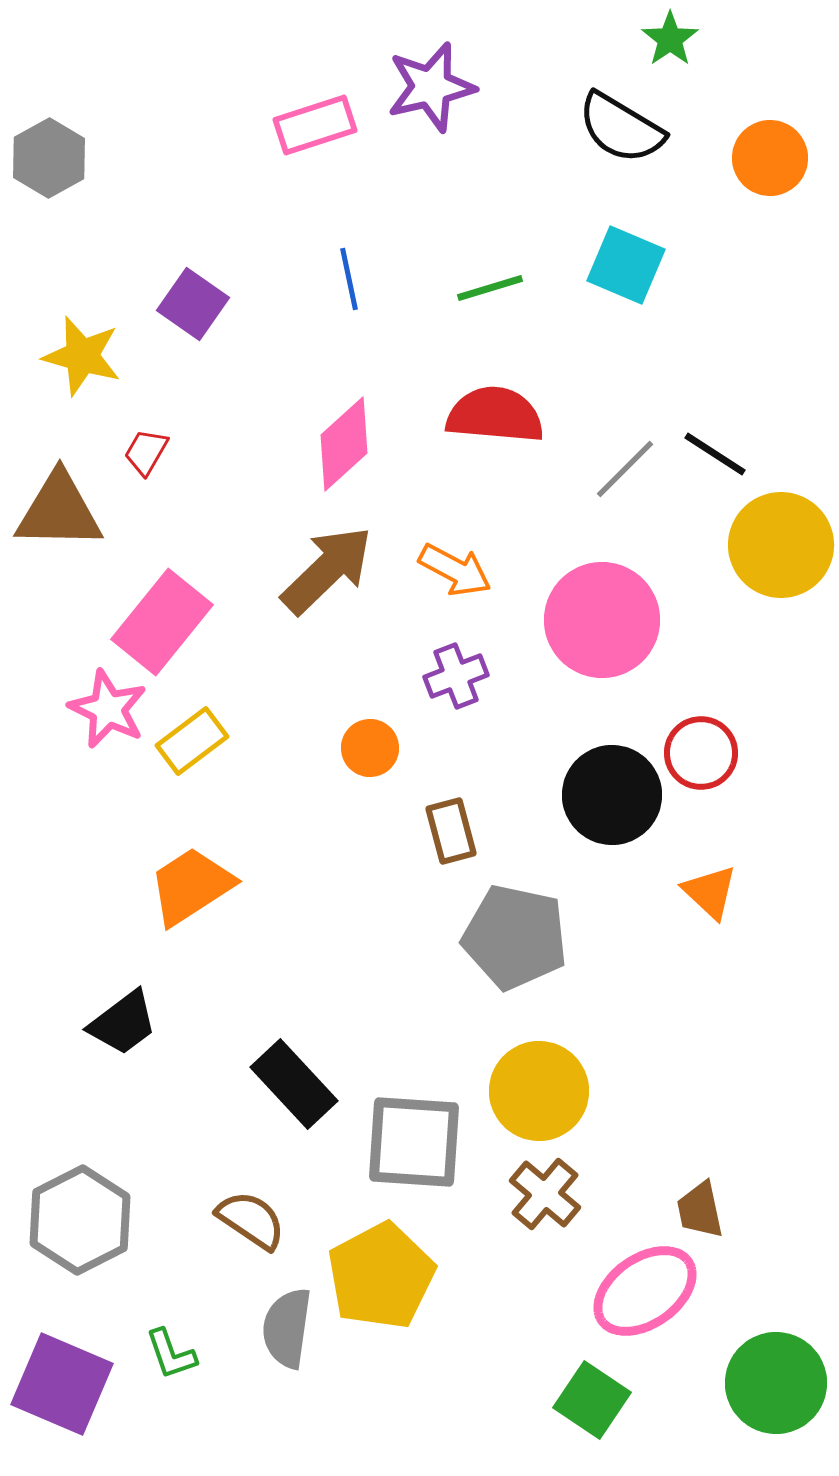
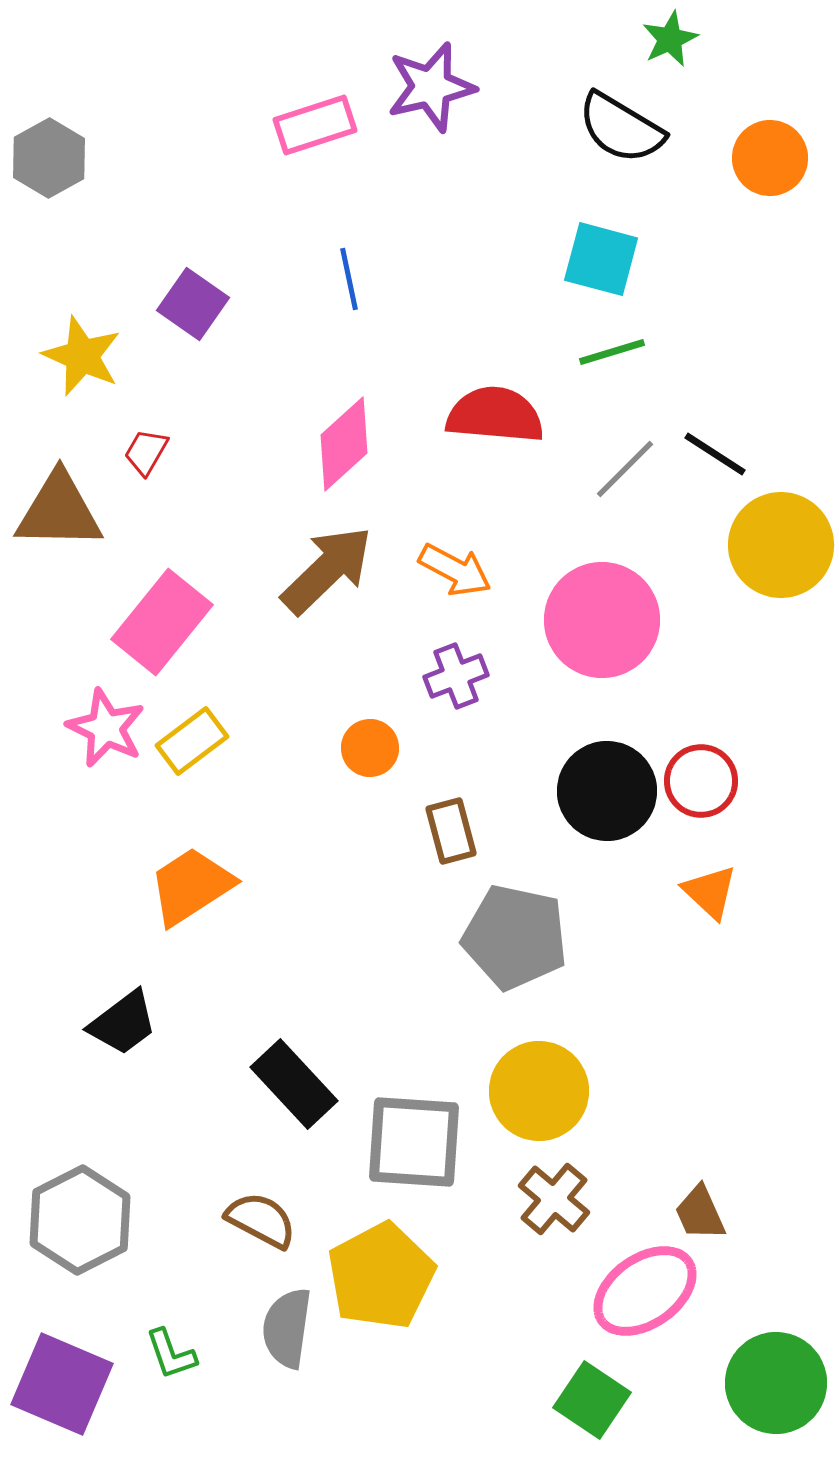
green star at (670, 39): rotated 10 degrees clockwise
cyan square at (626, 265): moved 25 px left, 6 px up; rotated 8 degrees counterclockwise
green line at (490, 288): moved 122 px right, 64 px down
yellow star at (82, 356): rotated 8 degrees clockwise
pink star at (108, 709): moved 2 px left, 19 px down
red circle at (701, 753): moved 28 px down
black circle at (612, 795): moved 5 px left, 4 px up
brown cross at (545, 1194): moved 9 px right, 5 px down
brown trapezoid at (700, 1210): moved 3 px down; rotated 12 degrees counterclockwise
brown semicircle at (251, 1220): moved 10 px right; rotated 6 degrees counterclockwise
